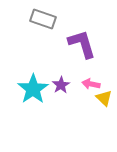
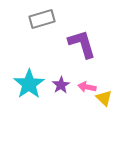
gray rectangle: moved 1 px left; rotated 35 degrees counterclockwise
pink arrow: moved 4 px left, 3 px down
cyan star: moved 4 px left, 5 px up
